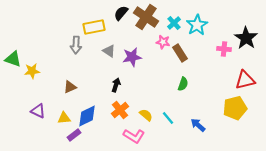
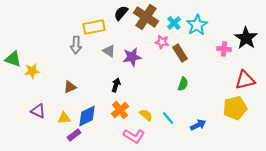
pink star: moved 1 px left
blue arrow: rotated 112 degrees clockwise
